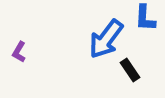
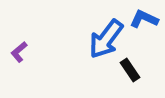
blue L-shape: moved 1 px left, 1 px down; rotated 112 degrees clockwise
purple L-shape: rotated 20 degrees clockwise
